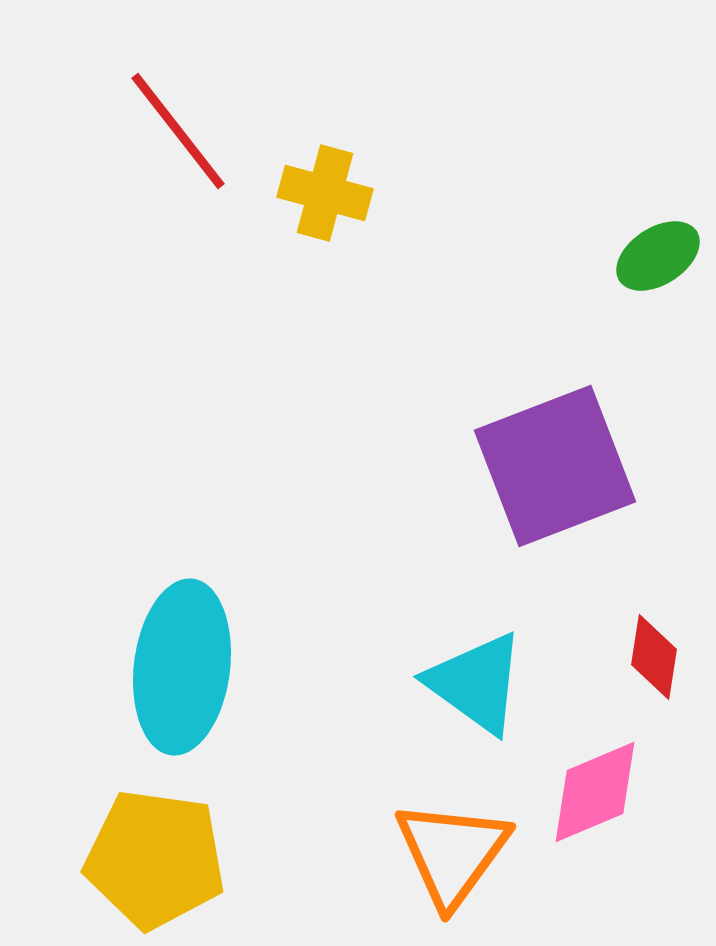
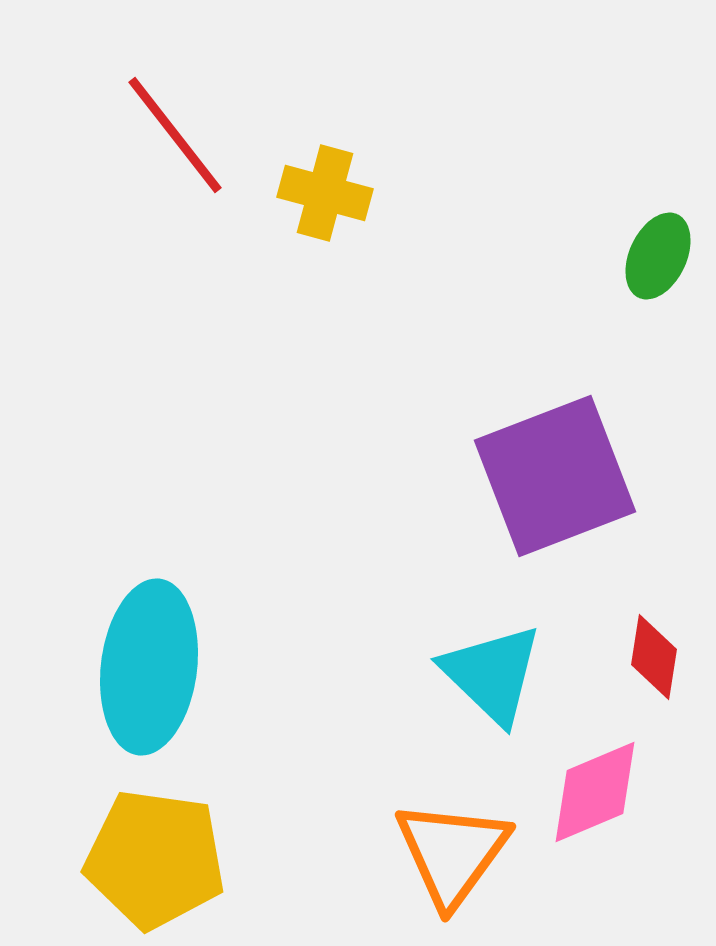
red line: moved 3 px left, 4 px down
green ellipse: rotated 32 degrees counterclockwise
purple square: moved 10 px down
cyan ellipse: moved 33 px left
cyan triangle: moved 16 px right, 9 px up; rotated 8 degrees clockwise
